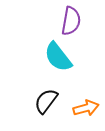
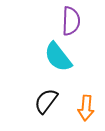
purple semicircle: rotated 8 degrees counterclockwise
orange arrow: rotated 110 degrees clockwise
